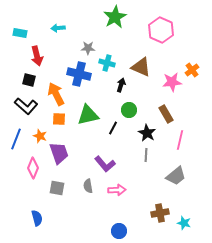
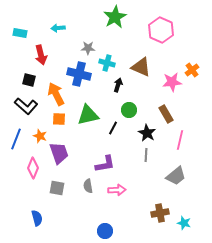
red arrow: moved 4 px right, 1 px up
black arrow: moved 3 px left
purple L-shape: rotated 60 degrees counterclockwise
blue circle: moved 14 px left
